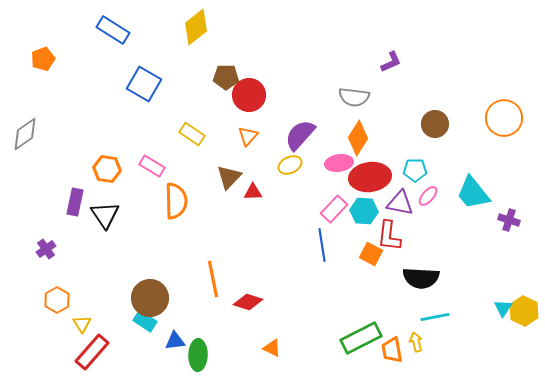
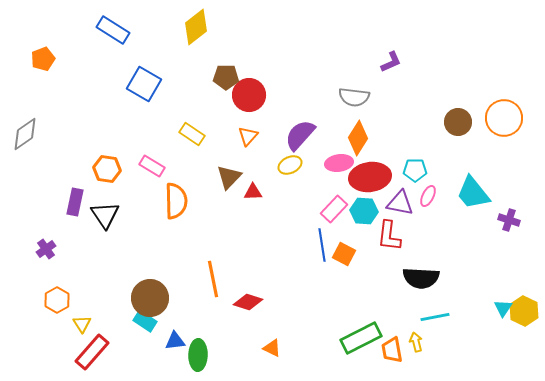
brown circle at (435, 124): moved 23 px right, 2 px up
pink ellipse at (428, 196): rotated 15 degrees counterclockwise
orange square at (371, 254): moved 27 px left
